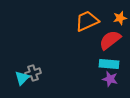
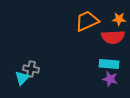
orange star: moved 1 px left, 1 px down; rotated 16 degrees clockwise
red semicircle: moved 3 px right, 3 px up; rotated 145 degrees counterclockwise
gray cross: moved 2 px left, 4 px up; rotated 28 degrees clockwise
